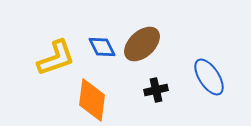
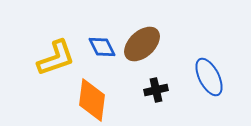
blue ellipse: rotated 6 degrees clockwise
